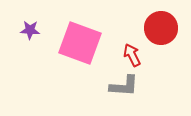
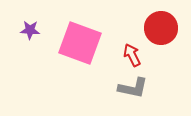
gray L-shape: moved 9 px right, 2 px down; rotated 8 degrees clockwise
